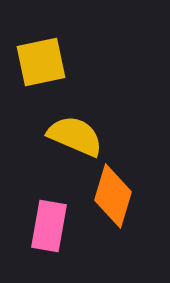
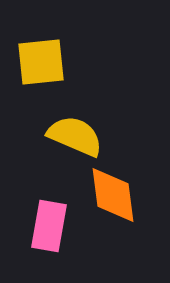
yellow square: rotated 6 degrees clockwise
orange diamond: moved 1 px up; rotated 24 degrees counterclockwise
